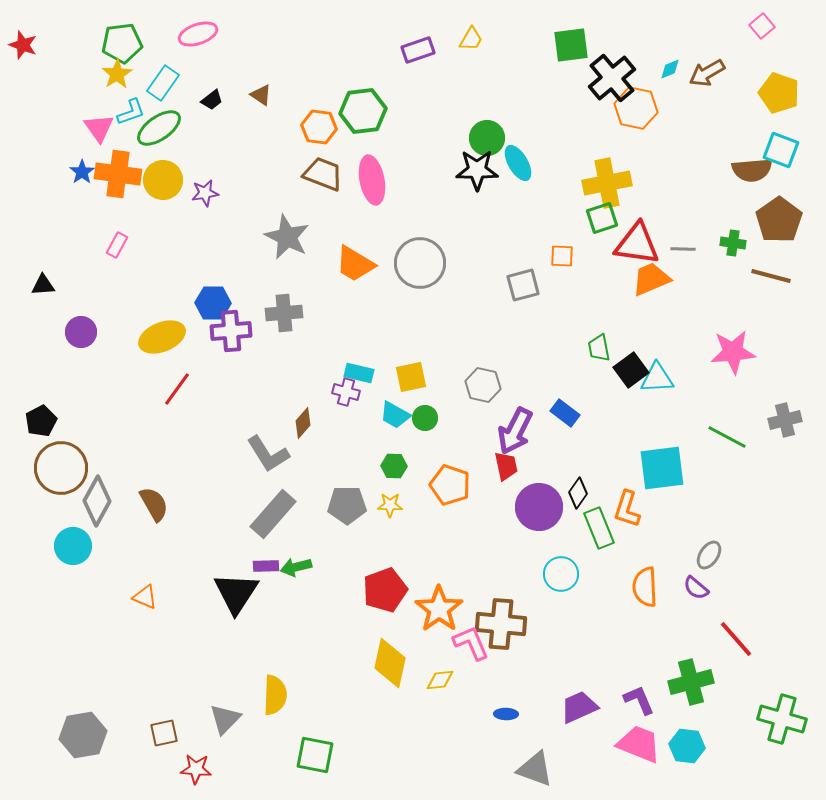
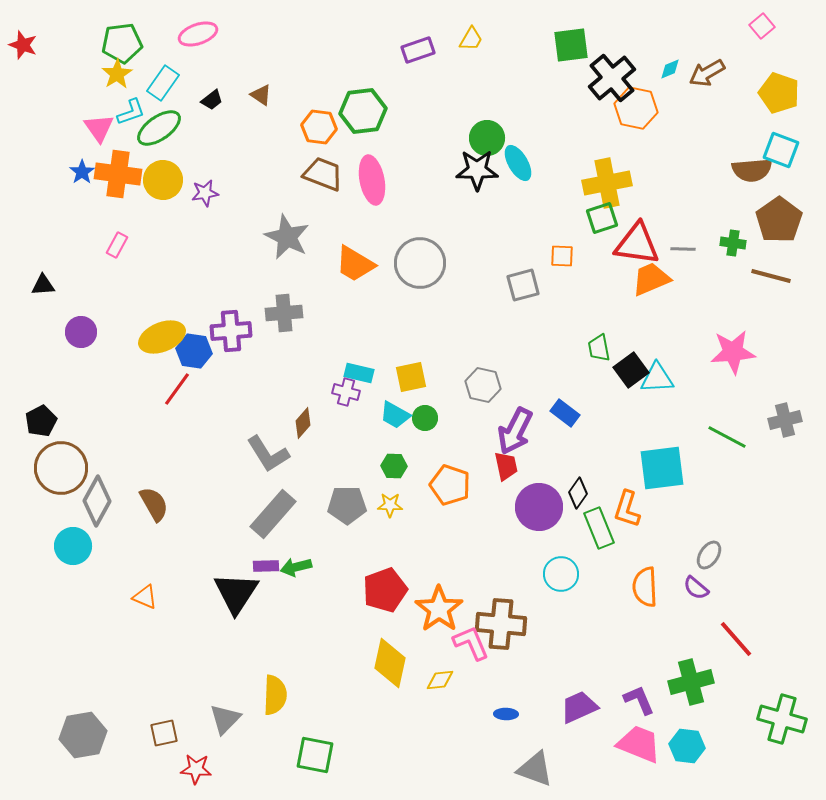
blue hexagon at (213, 303): moved 19 px left, 48 px down; rotated 8 degrees clockwise
